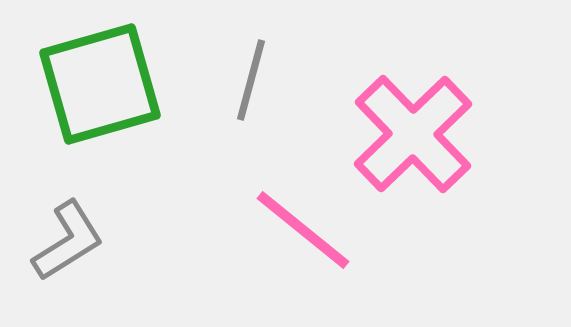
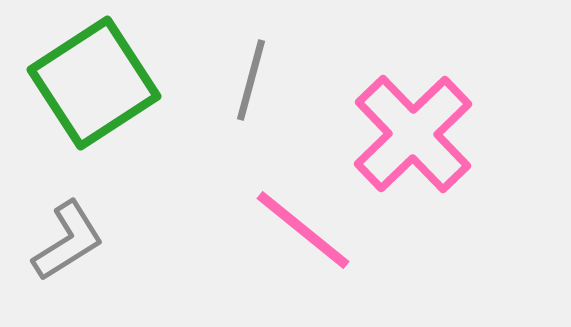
green square: moved 6 px left, 1 px up; rotated 17 degrees counterclockwise
